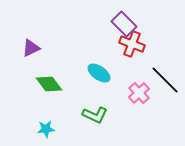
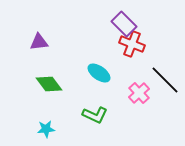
purple triangle: moved 8 px right, 6 px up; rotated 18 degrees clockwise
